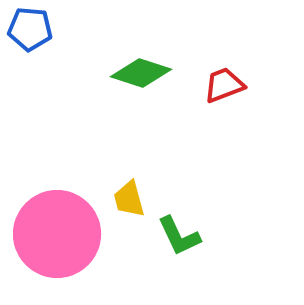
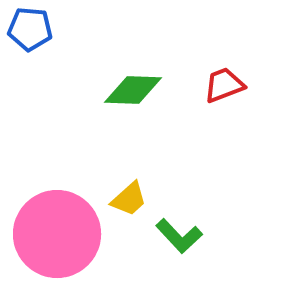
green diamond: moved 8 px left, 17 px down; rotated 16 degrees counterclockwise
yellow trapezoid: rotated 117 degrees counterclockwise
green L-shape: rotated 18 degrees counterclockwise
